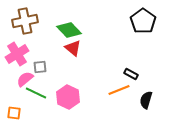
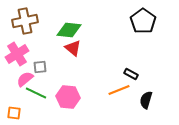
green diamond: rotated 40 degrees counterclockwise
pink hexagon: rotated 20 degrees counterclockwise
